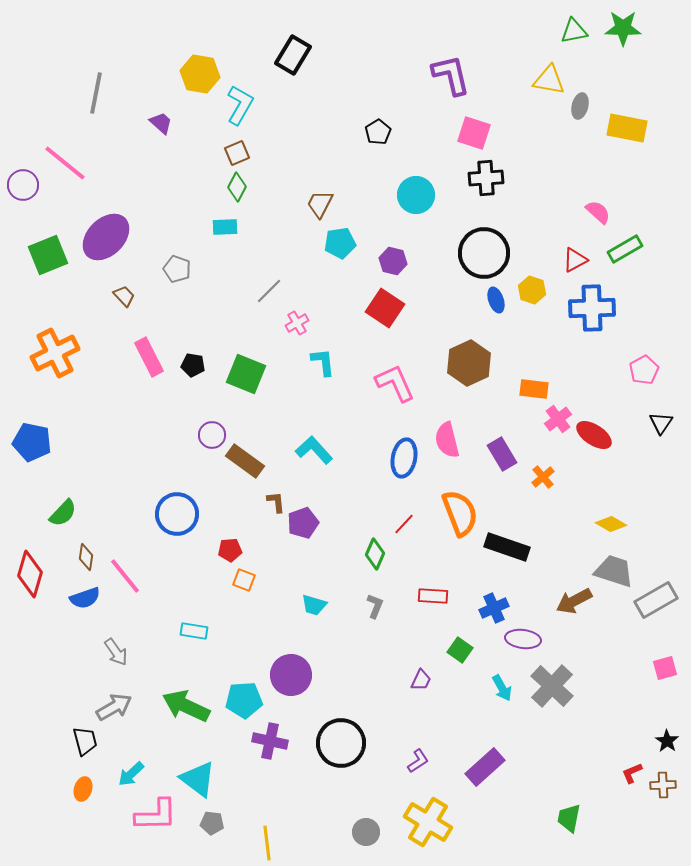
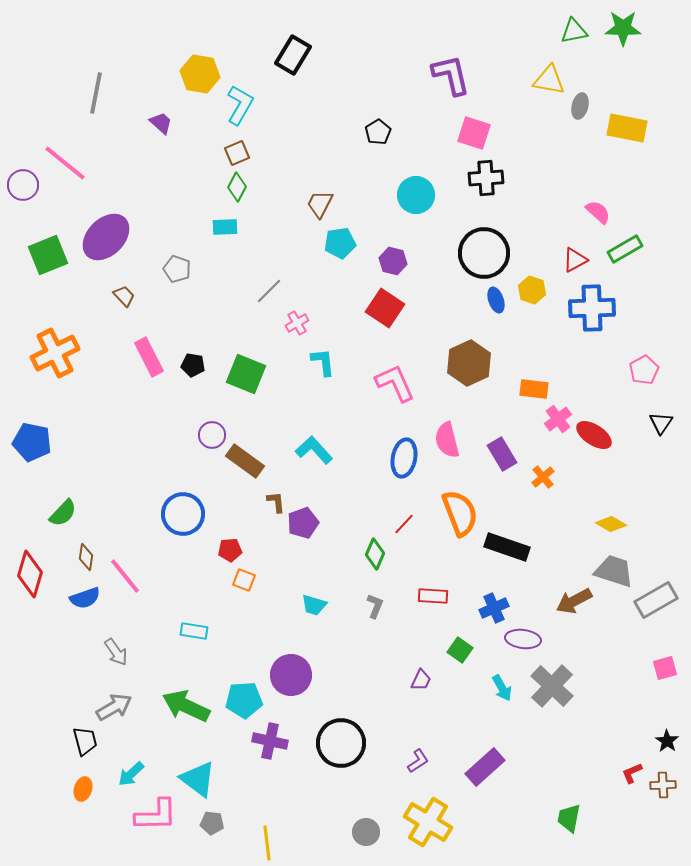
blue circle at (177, 514): moved 6 px right
